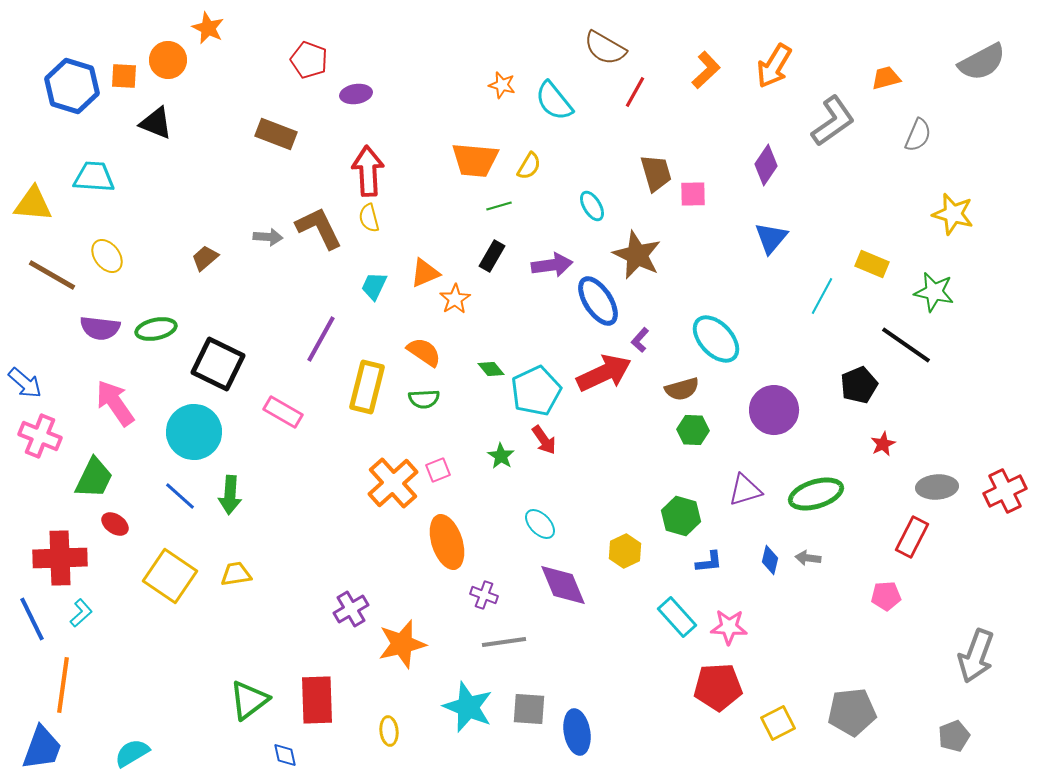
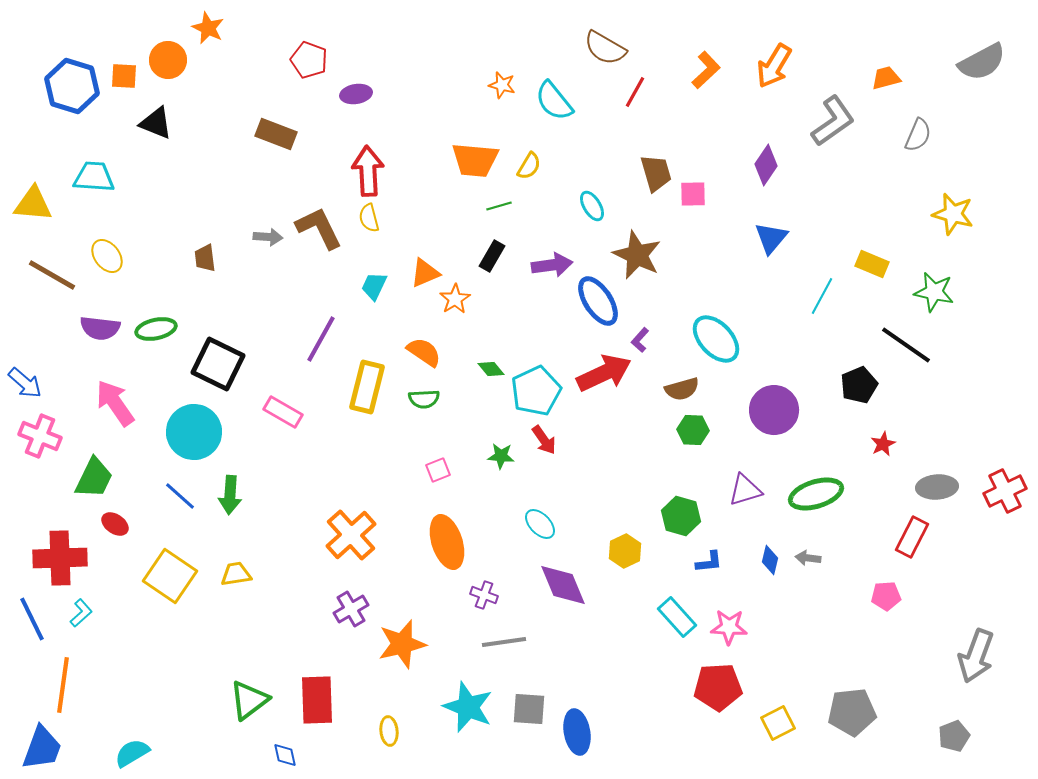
brown trapezoid at (205, 258): rotated 56 degrees counterclockwise
green star at (501, 456): rotated 28 degrees counterclockwise
orange cross at (393, 483): moved 42 px left, 52 px down
